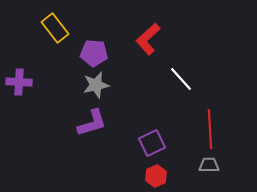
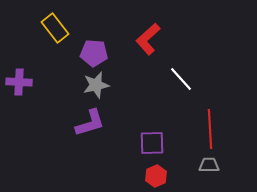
purple L-shape: moved 2 px left
purple square: rotated 24 degrees clockwise
